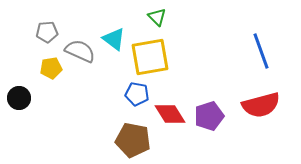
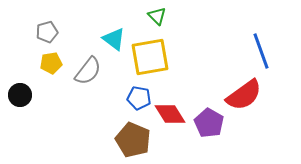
green triangle: moved 1 px up
gray pentagon: rotated 10 degrees counterclockwise
gray semicircle: moved 8 px right, 20 px down; rotated 104 degrees clockwise
yellow pentagon: moved 5 px up
blue pentagon: moved 2 px right, 4 px down
black circle: moved 1 px right, 3 px up
red semicircle: moved 17 px left, 10 px up; rotated 21 degrees counterclockwise
purple pentagon: moved 7 px down; rotated 24 degrees counterclockwise
brown pentagon: rotated 12 degrees clockwise
